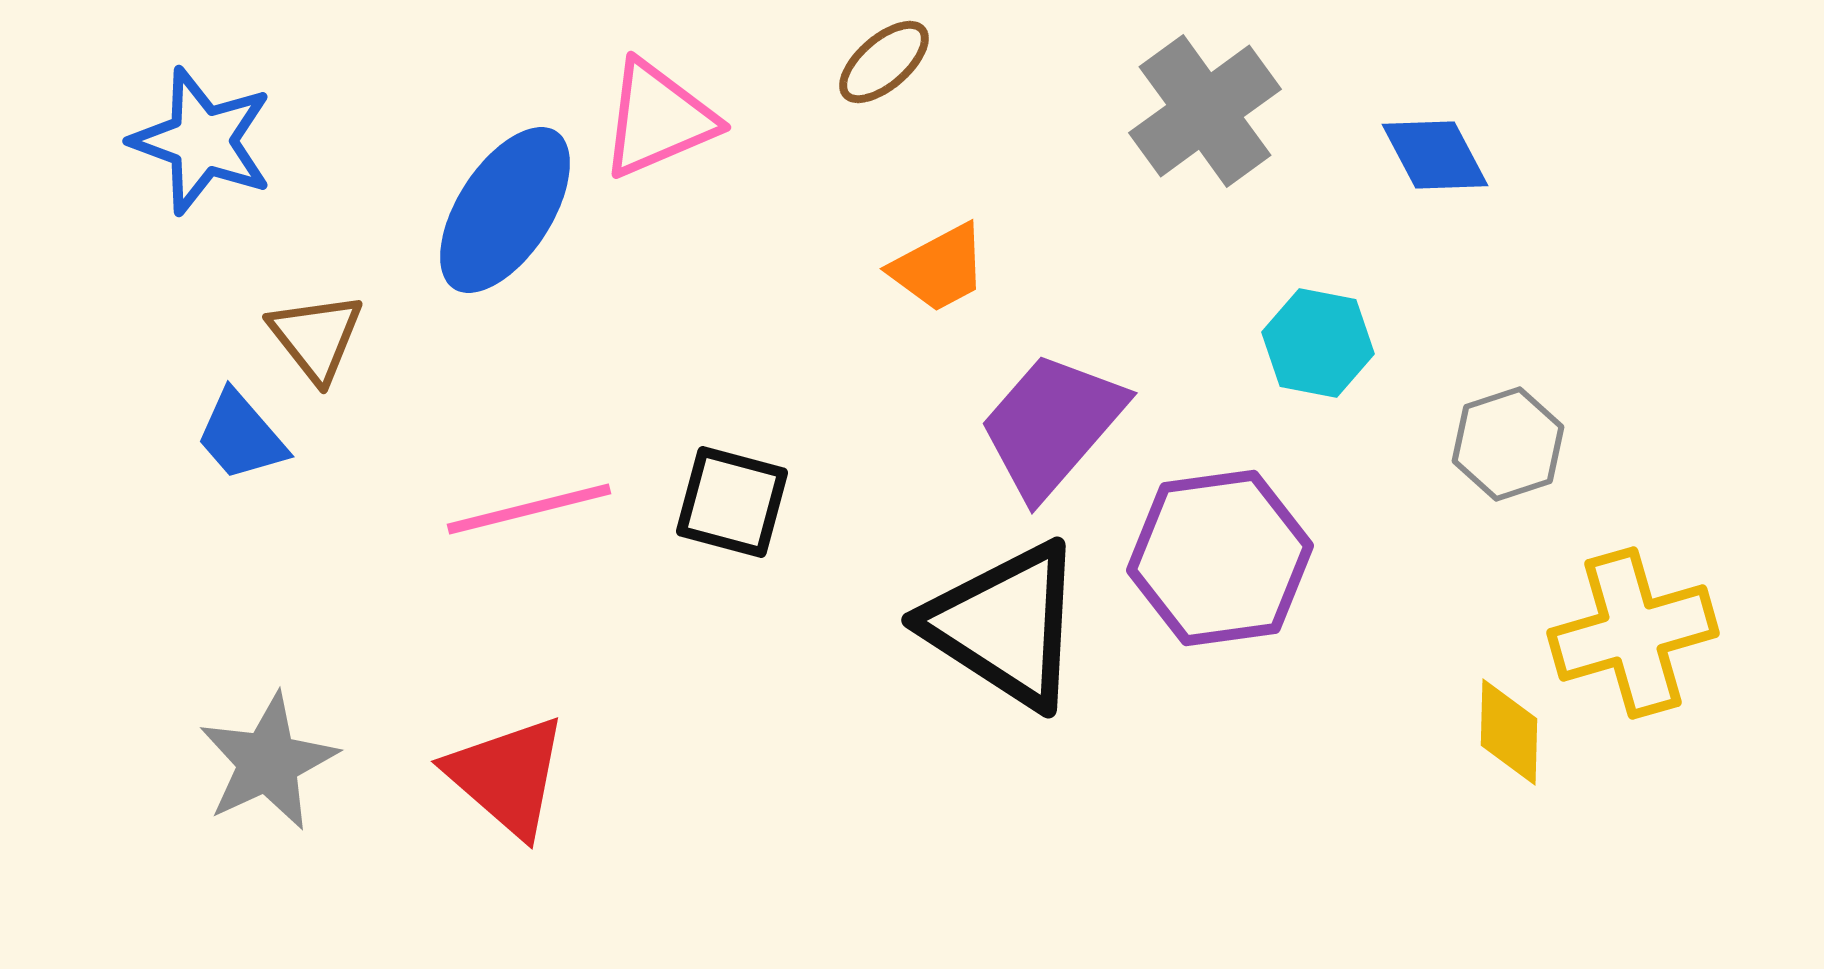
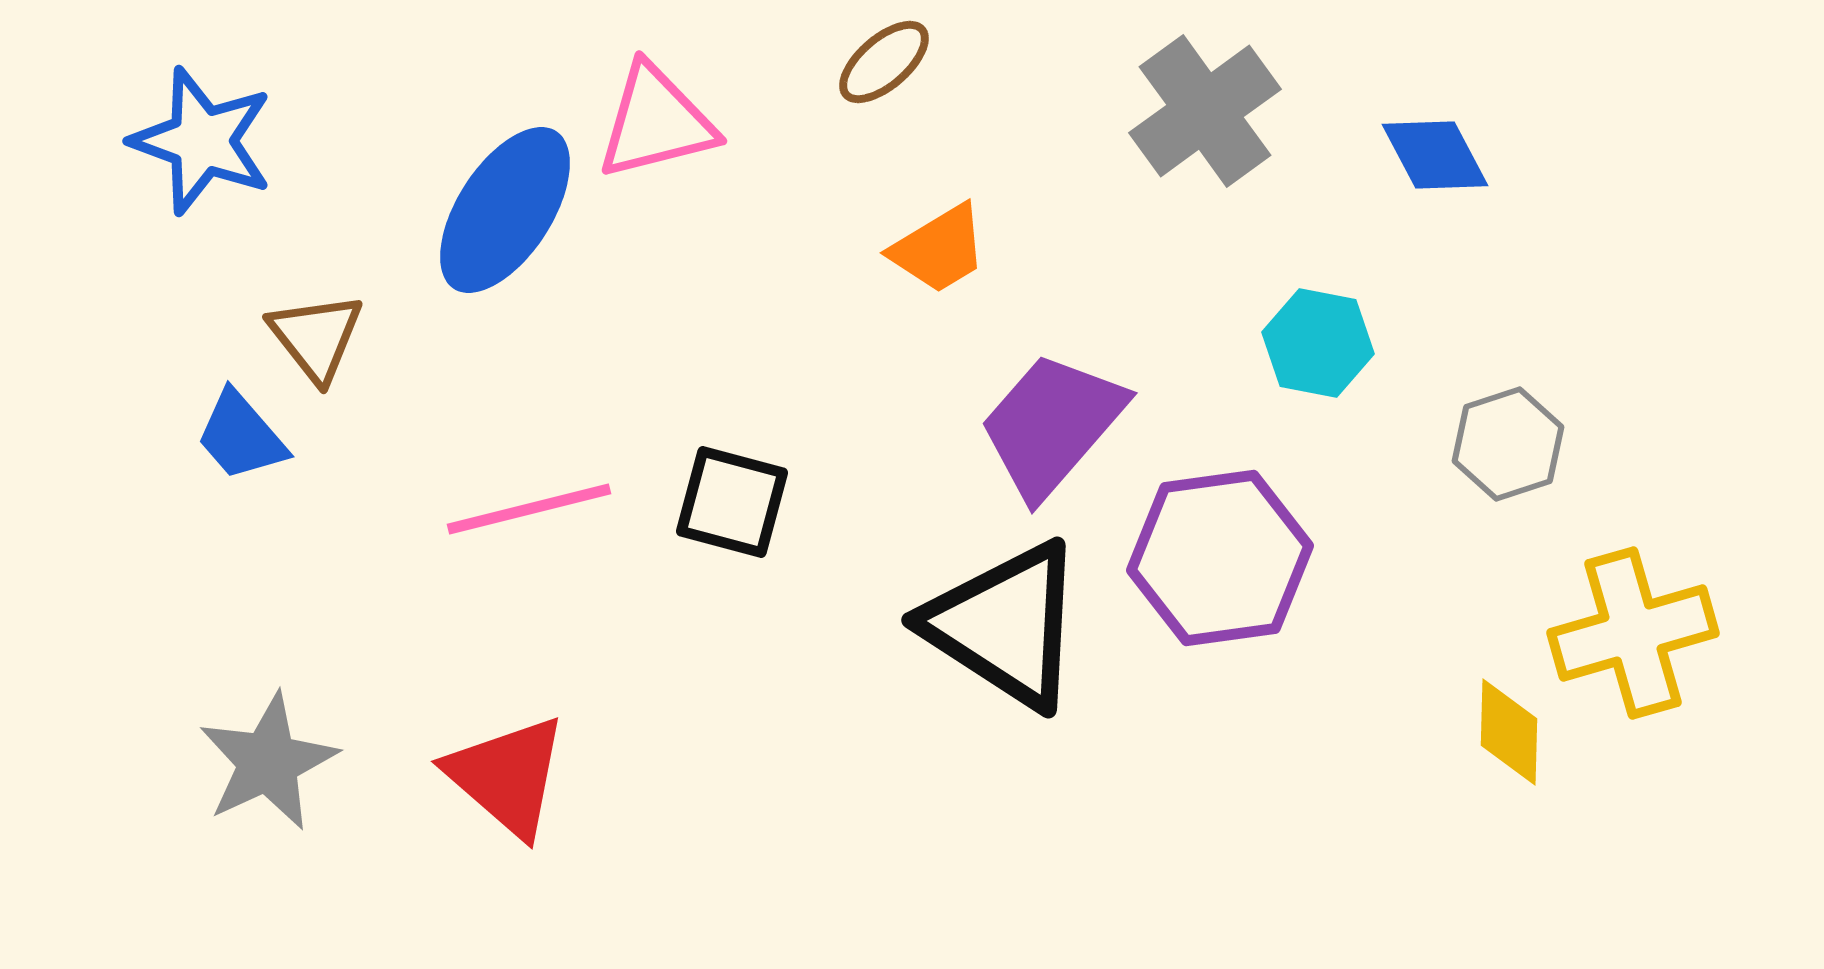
pink triangle: moved 2 px left, 3 px down; rotated 9 degrees clockwise
orange trapezoid: moved 19 px up; rotated 3 degrees counterclockwise
